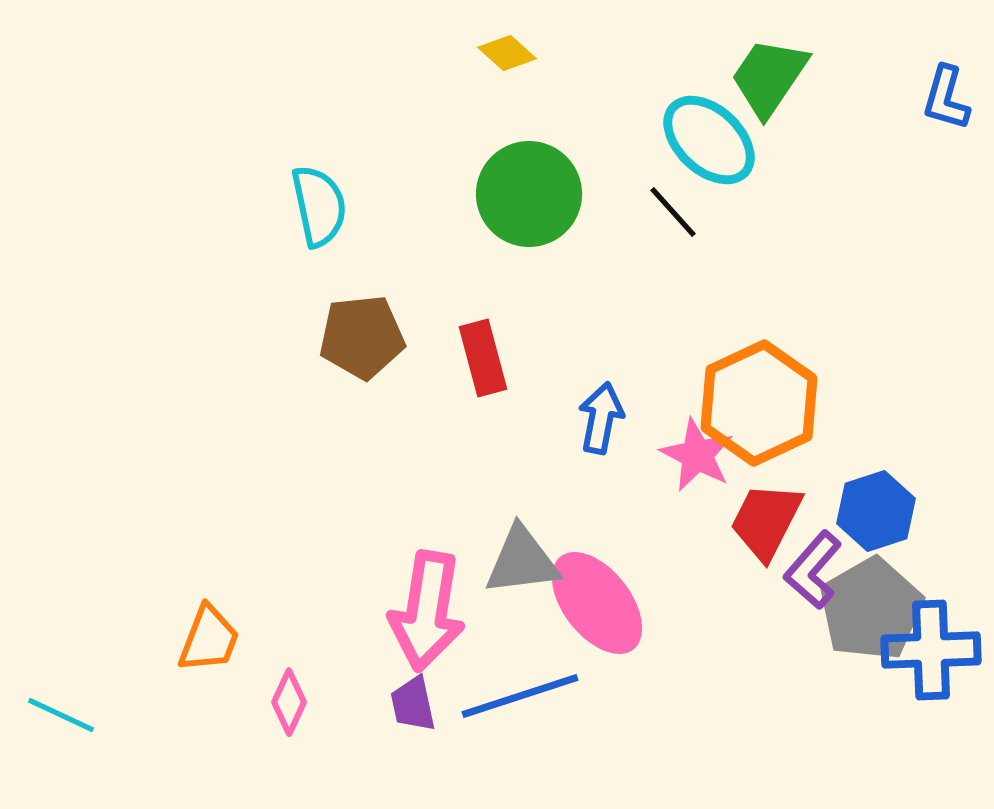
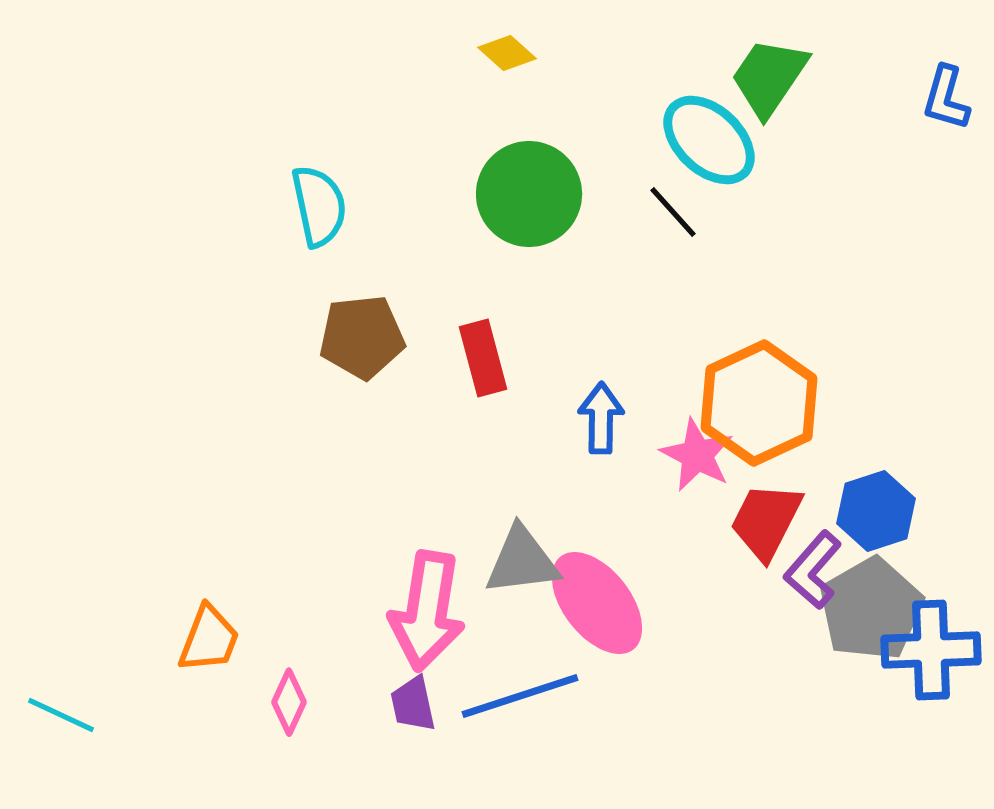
blue arrow: rotated 10 degrees counterclockwise
